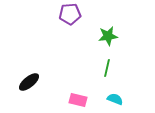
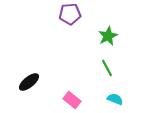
green star: rotated 18 degrees counterclockwise
green line: rotated 42 degrees counterclockwise
pink rectangle: moved 6 px left; rotated 24 degrees clockwise
